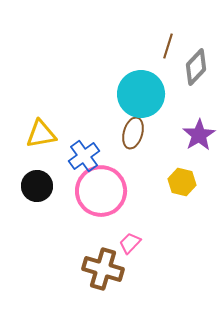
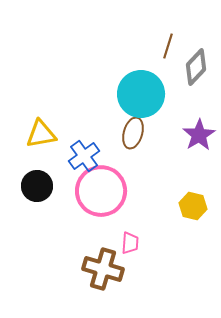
yellow hexagon: moved 11 px right, 24 px down
pink trapezoid: rotated 140 degrees clockwise
